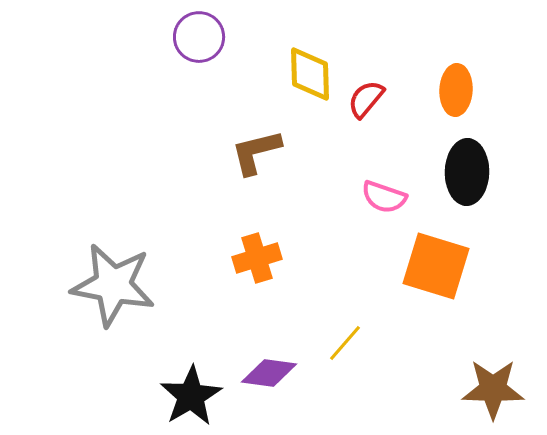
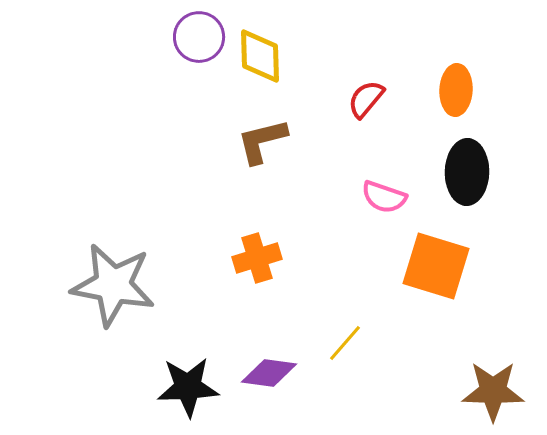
yellow diamond: moved 50 px left, 18 px up
brown L-shape: moved 6 px right, 11 px up
brown star: moved 2 px down
black star: moved 3 px left, 9 px up; rotated 28 degrees clockwise
